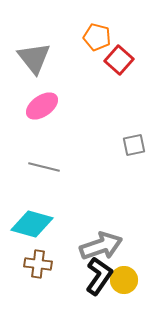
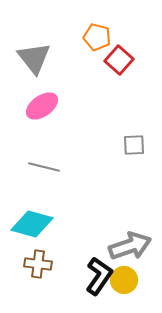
gray square: rotated 10 degrees clockwise
gray arrow: moved 29 px right
